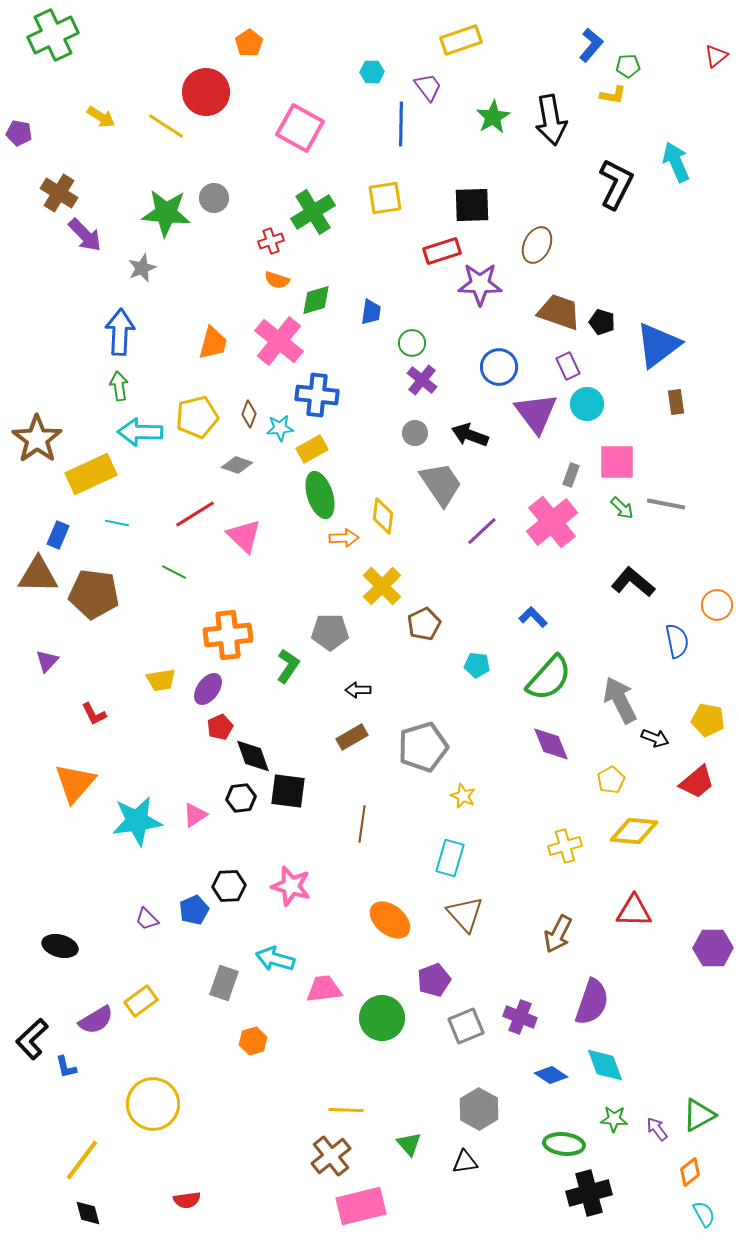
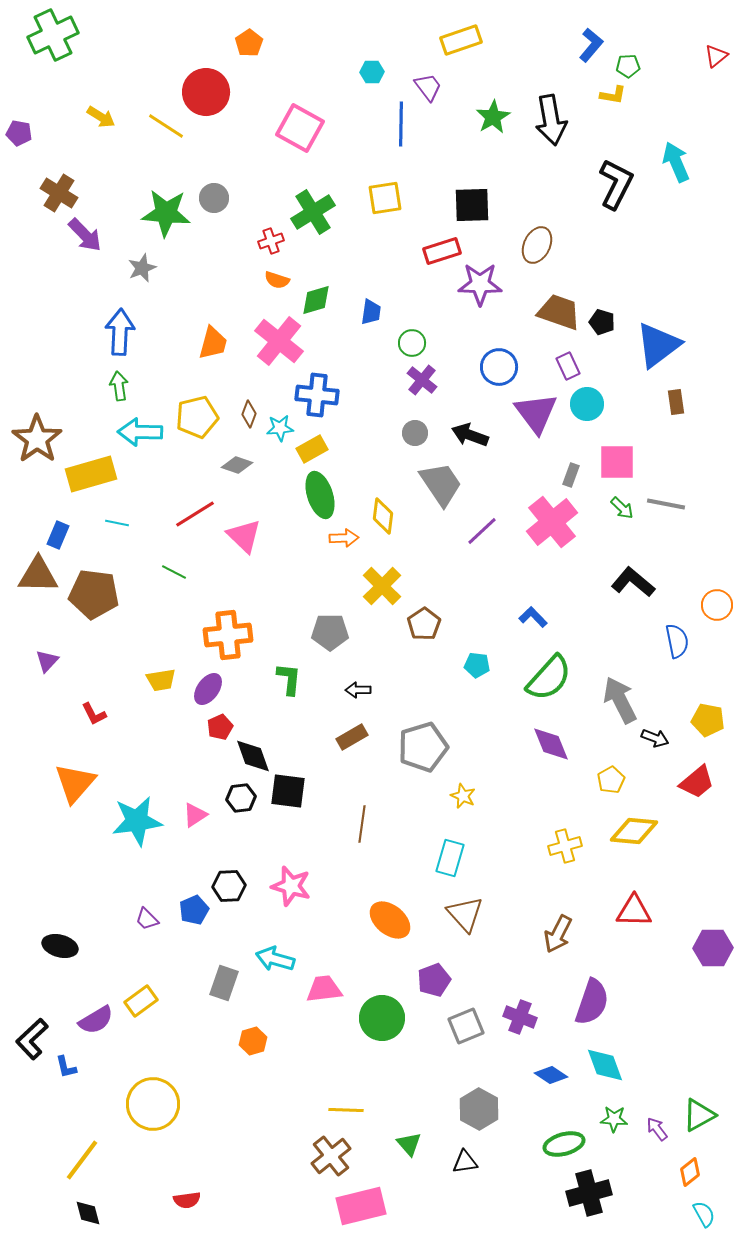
yellow rectangle at (91, 474): rotated 9 degrees clockwise
brown pentagon at (424, 624): rotated 8 degrees counterclockwise
green L-shape at (288, 666): moved 1 px right, 13 px down; rotated 28 degrees counterclockwise
green ellipse at (564, 1144): rotated 21 degrees counterclockwise
